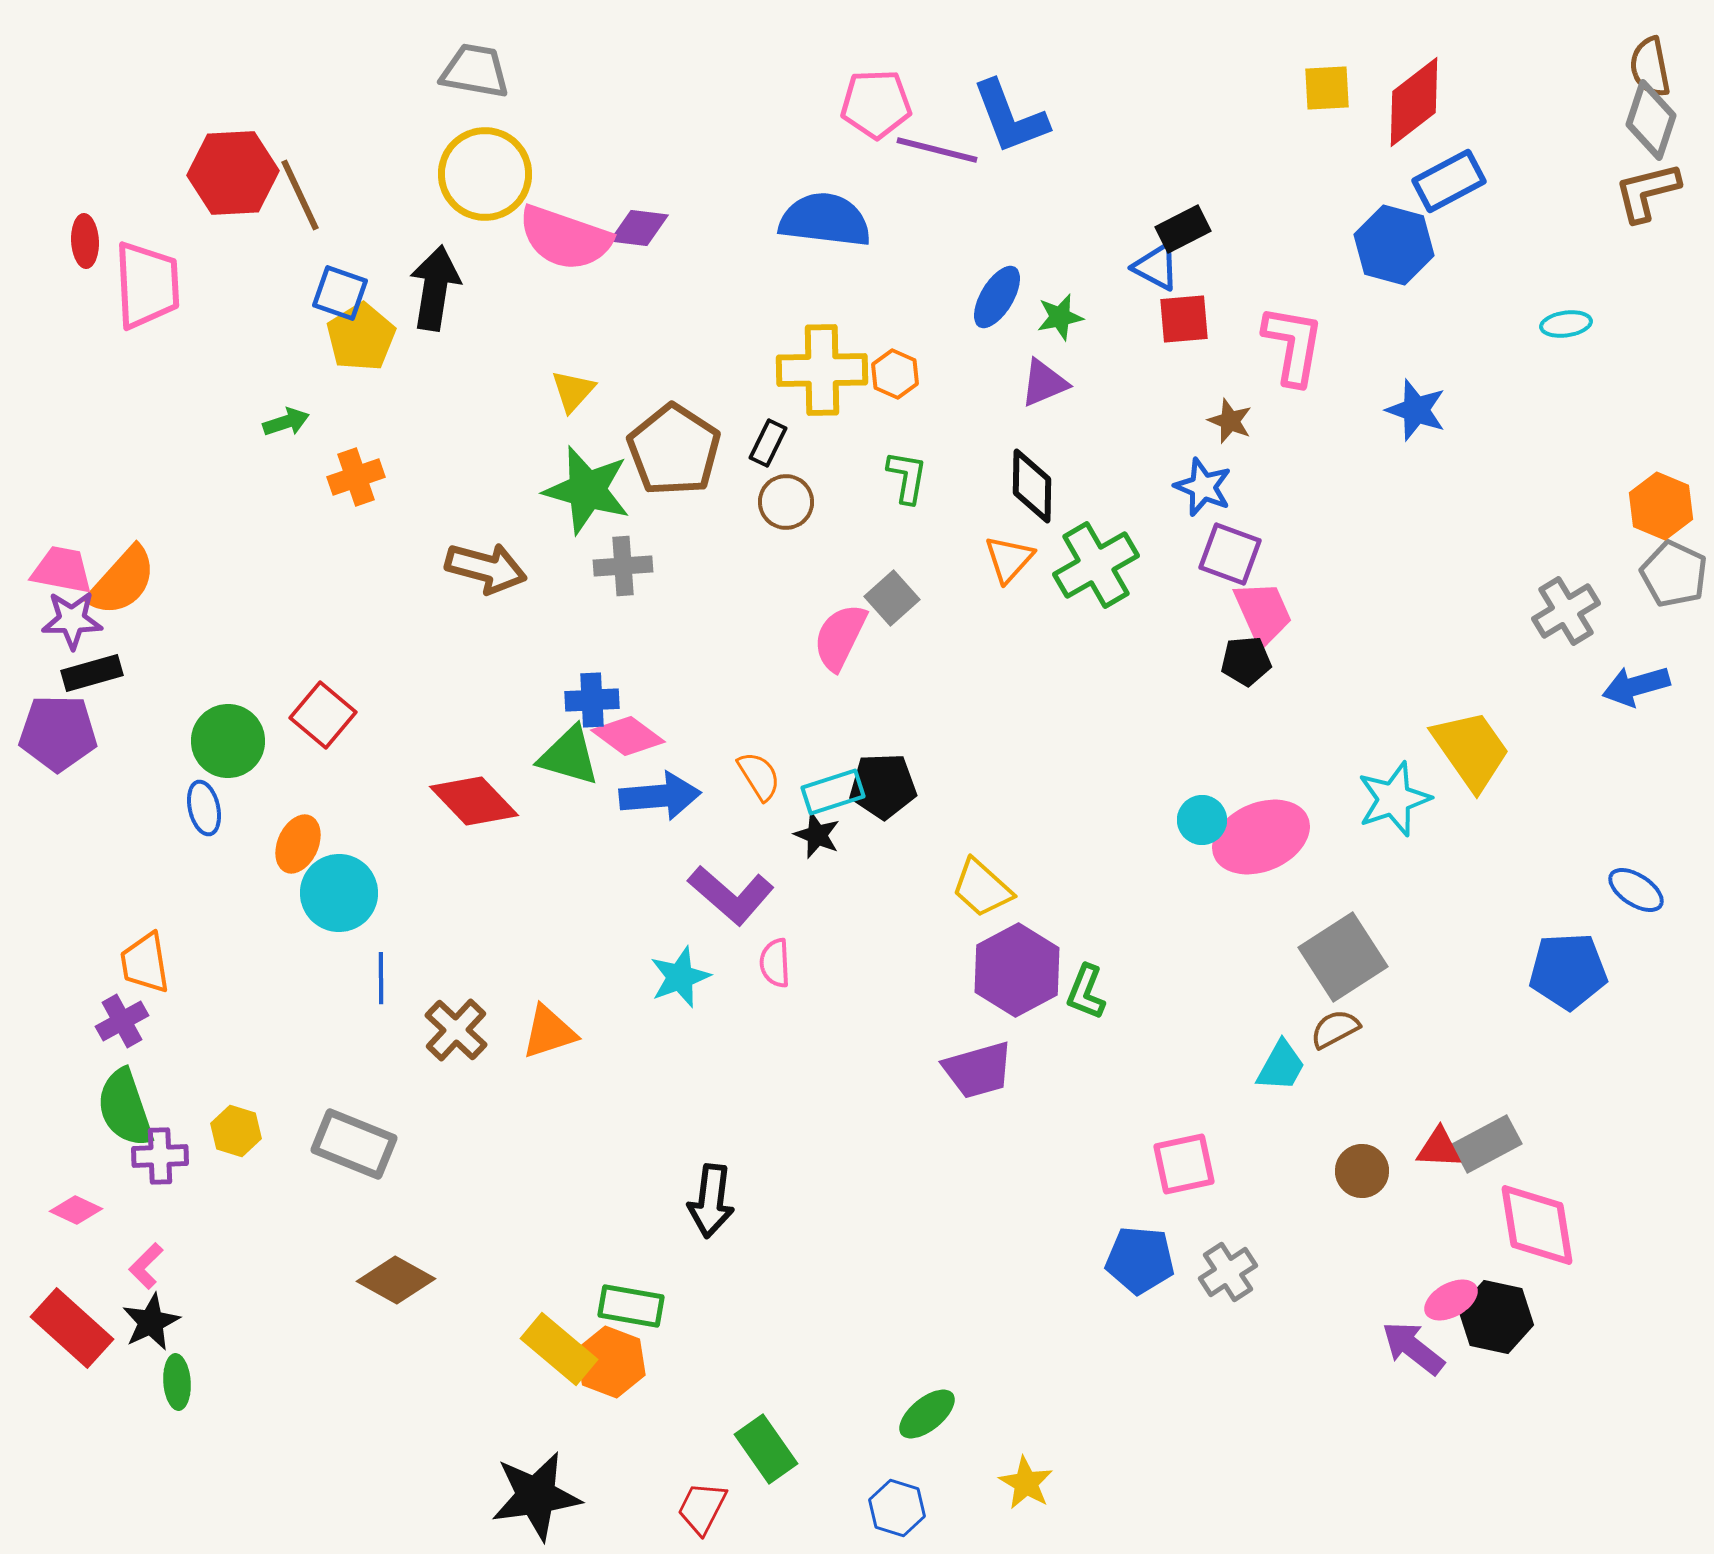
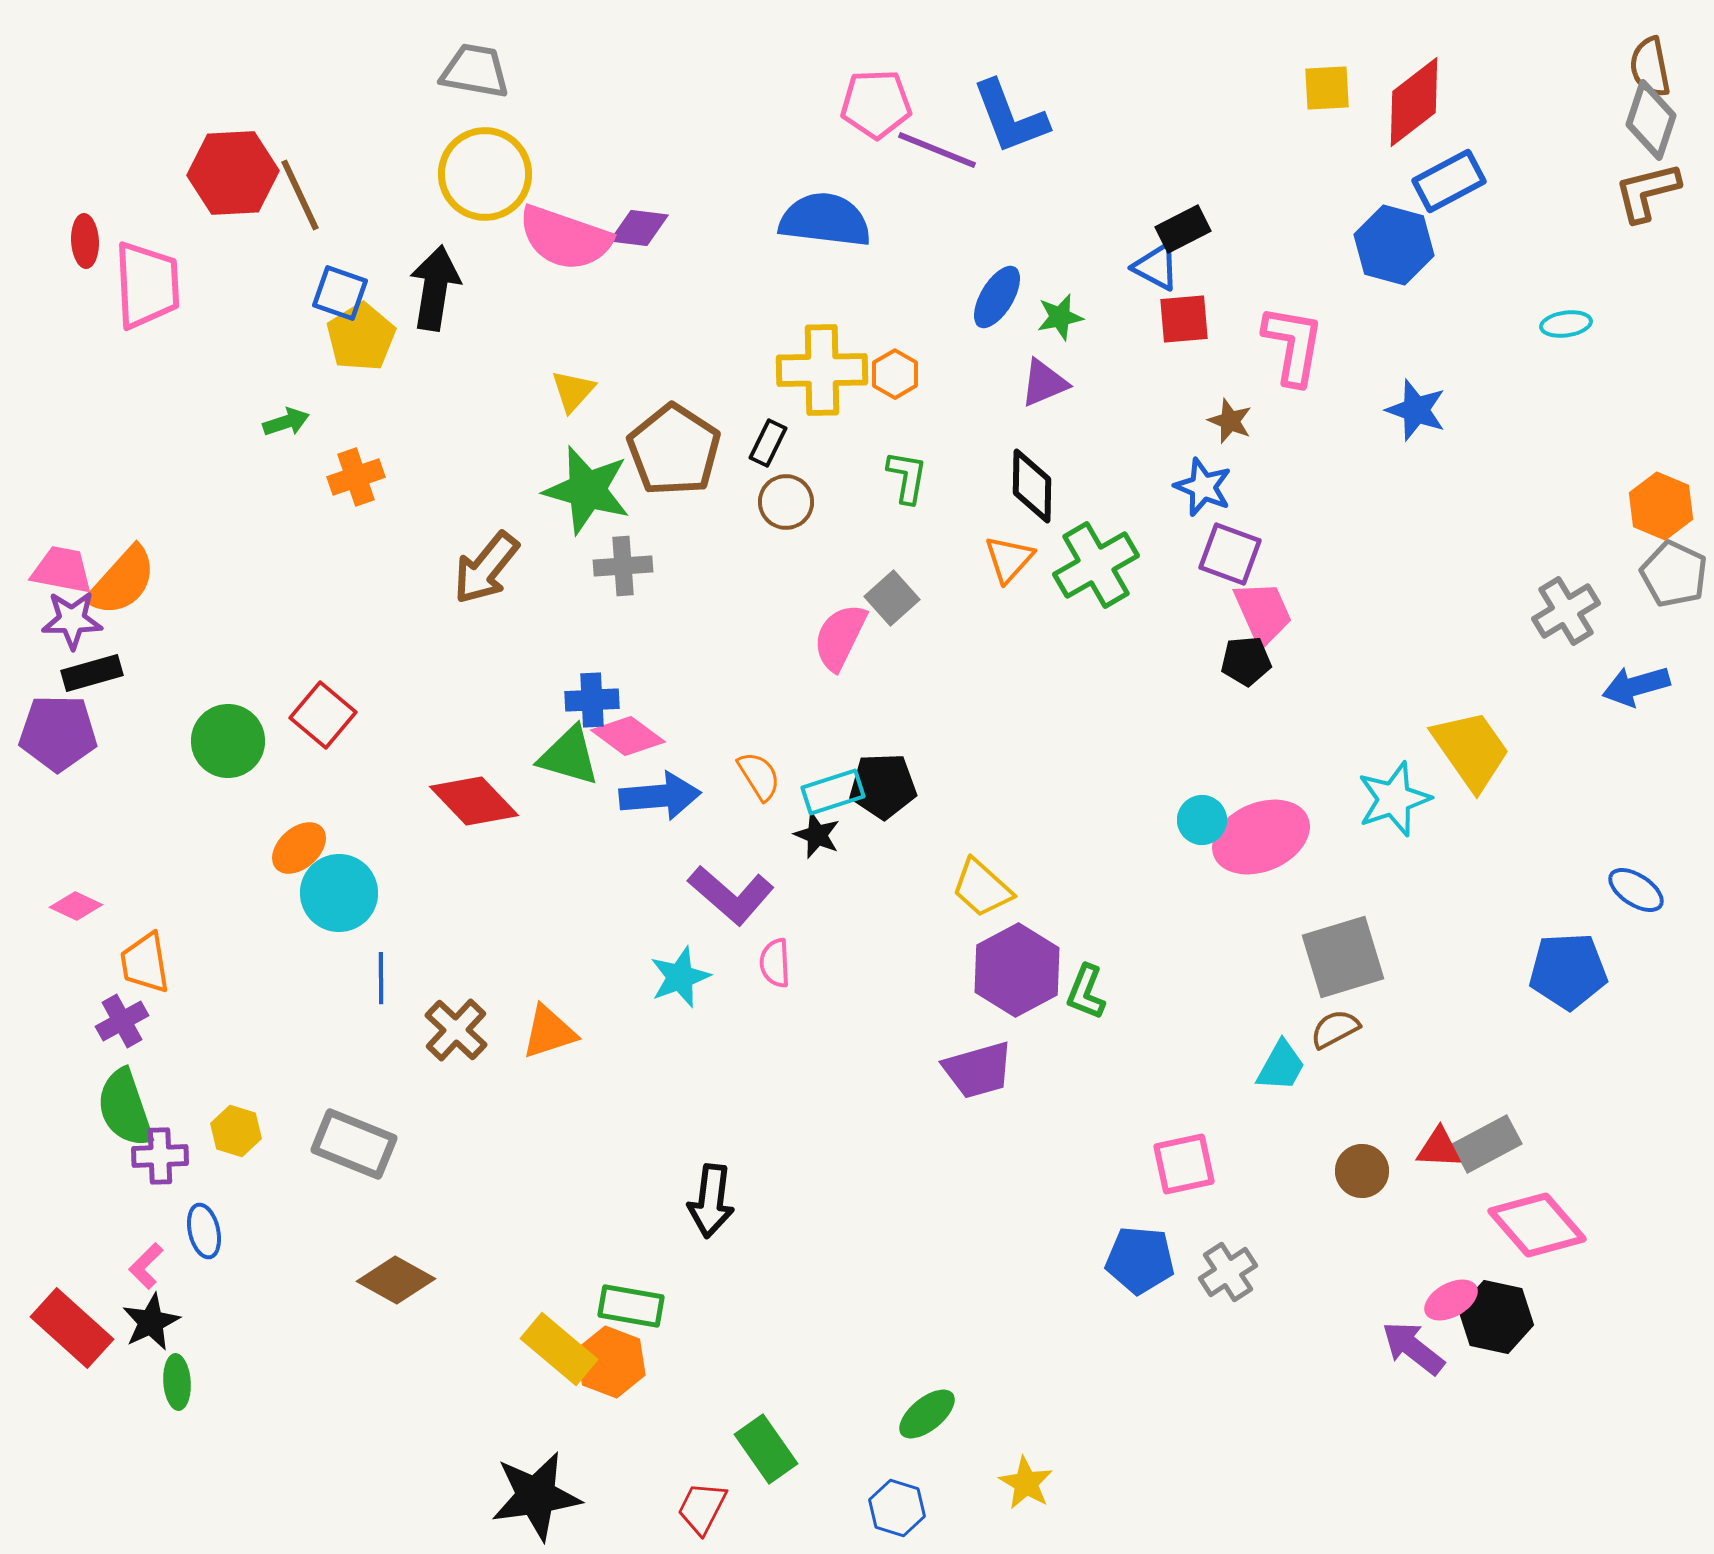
purple line at (937, 150): rotated 8 degrees clockwise
orange hexagon at (895, 374): rotated 6 degrees clockwise
brown arrow at (486, 568): rotated 114 degrees clockwise
blue ellipse at (204, 808): moved 423 px down
orange ellipse at (298, 844): moved 1 px right, 4 px down; rotated 24 degrees clockwise
gray square at (1343, 957): rotated 16 degrees clockwise
pink diamond at (76, 1210): moved 304 px up
pink diamond at (1537, 1225): rotated 32 degrees counterclockwise
